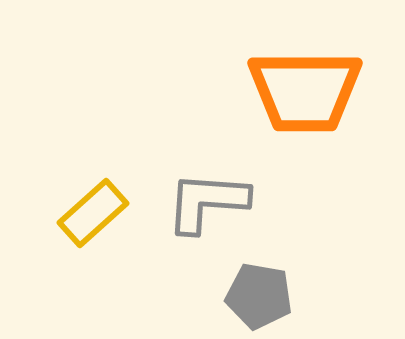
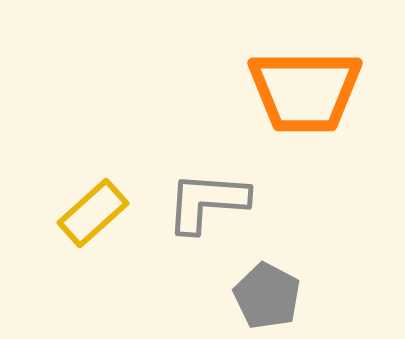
gray pentagon: moved 8 px right; rotated 18 degrees clockwise
